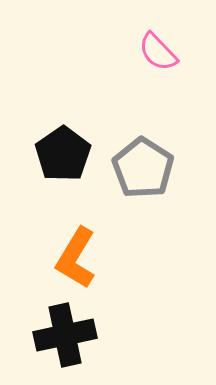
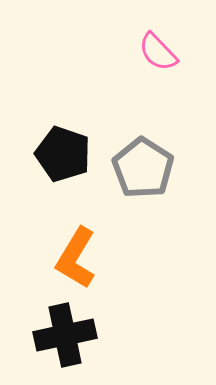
black pentagon: rotated 18 degrees counterclockwise
